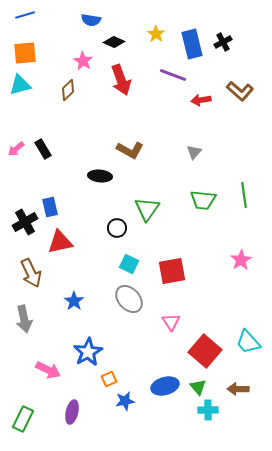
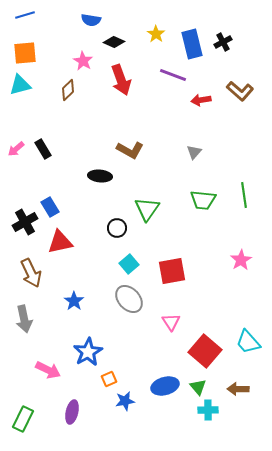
blue rectangle at (50, 207): rotated 18 degrees counterclockwise
cyan square at (129, 264): rotated 24 degrees clockwise
